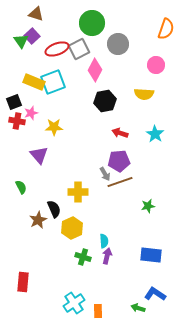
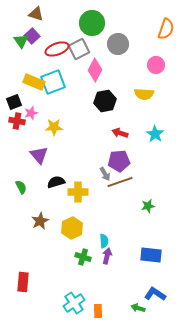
black semicircle: moved 2 px right, 27 px up; rotated 84 degrees counterclockwise
brown star: moved 2 px right, 1 px down
